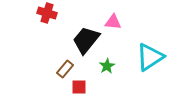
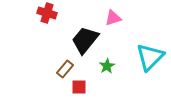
pink triangle: moved 4 px up; rotated 24 degrees counterclockwise
black trapezoid: moved 1 px left
cyan triangle: rotated 12 degrees counterclockwise
